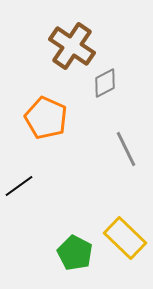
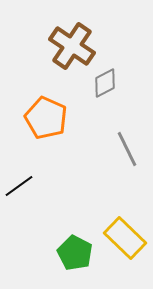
gray line: moved 1 px right
